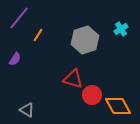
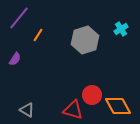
red triangle: moved 31 px down
